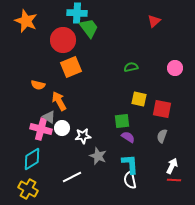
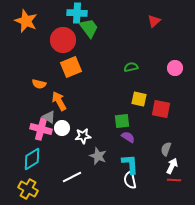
orange semicircle: moved 1 px right, 1 px up
red square: moved 1 px left
gray semicircle: moved 4 px right, 13 px down
